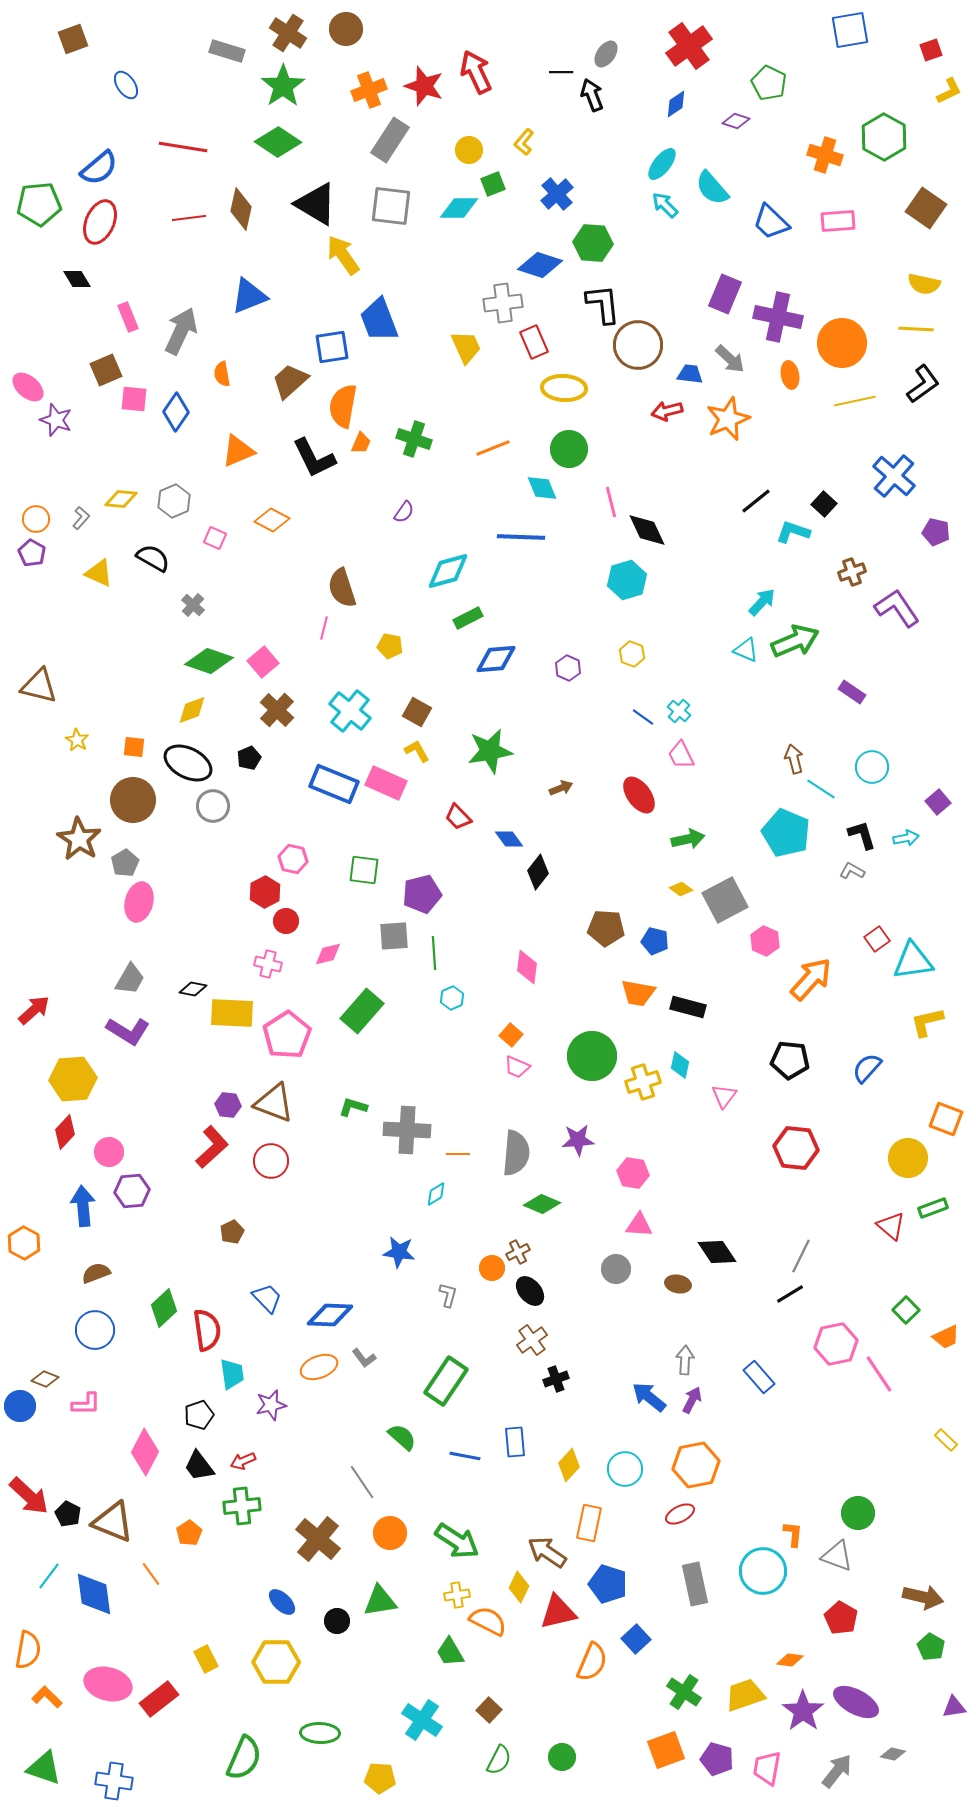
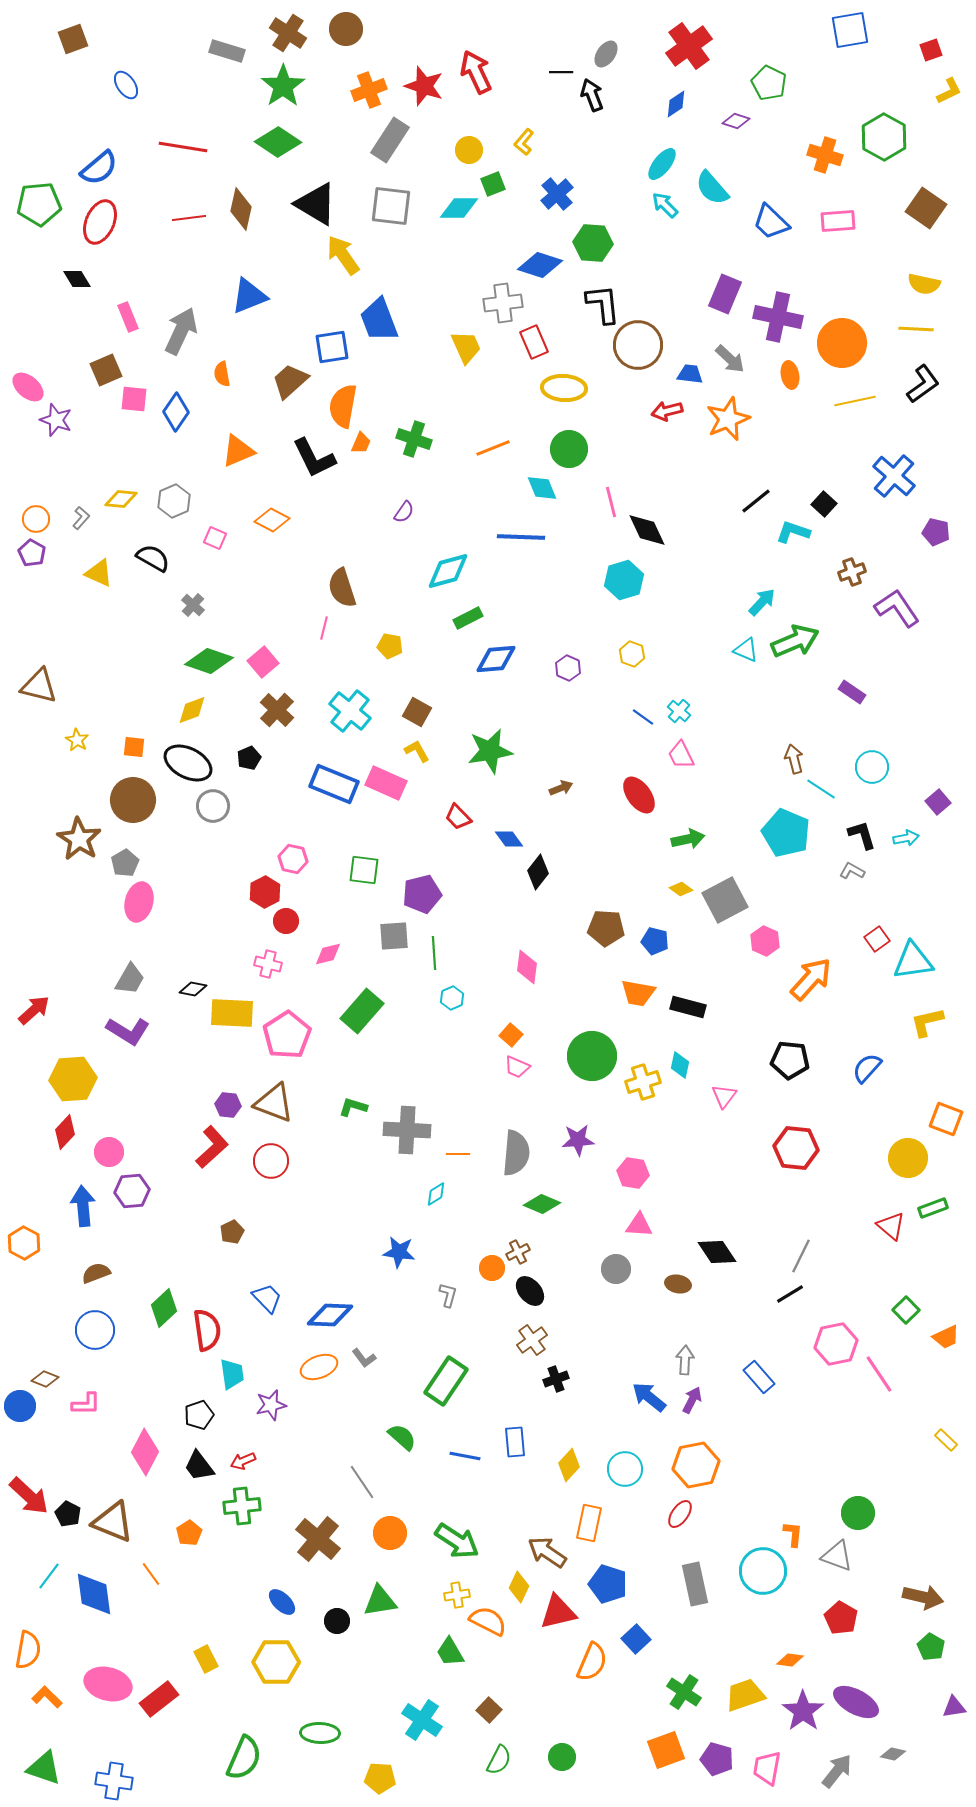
cyan hexagon at (627, 580): moved 3 px left
red ellipse at (680, 1514): rotated 28 degrees counterclockwise
